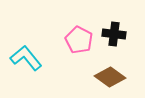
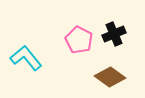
black cross: rotated 30 degrees counterclockwise
